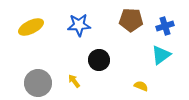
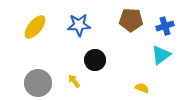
yellow ellipse: moved 4 px right; rotated 25 degrees counterclockwise
black circle: moved 4 px left
yellow semicircle: moved 1 px right, 2 px down
